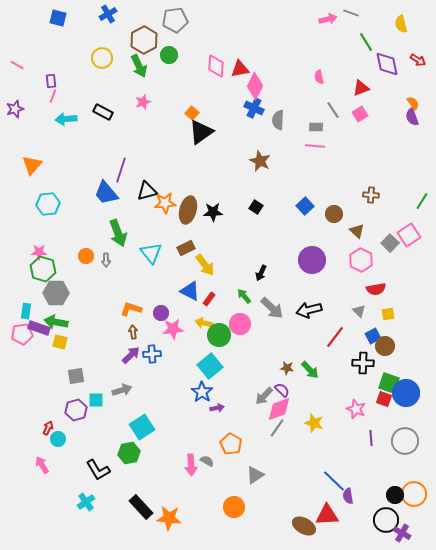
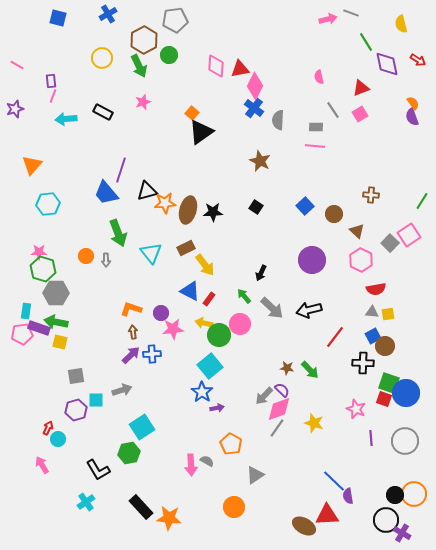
blue cross at (254, 108): rotated 12 degrees clockwise
gray triangle at (359, 311): moved 13 px right, 1 px down; rotated 40 degrees counterclockwise
